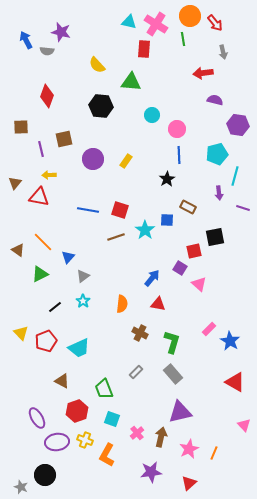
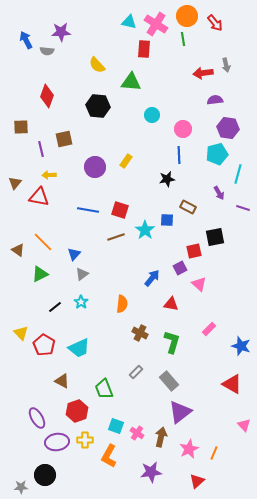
orange circle at (190, 16): moved 3 px left
purple star at (61, 32): rotated 18 degrees counterclockwise
gray arrow at (223, 52): moved 3 px right, 13 px down
purple semicircle at (215, 100): rotated 21 degrees counterclockwise
black hexagon at (101, 106): moved 3 px left
purple hexagon at (238, 125): moved 10 px left, 3 px down
pink circle at (177, 129): moved 6 px right
purple circle at (93, 159): moved 2 px right, 8 px down
cyan line at (235, 176): moved 3 px right, 2 px up
black star at (167, 179): rotated 21 degrees clockwise
purple arrow at (219, 193): rotated 24 degrees counterclockwise
blue triangle at (68, 257): moved 6 px right, 3 px up
purple square at (180, 268): rotated 32 degrees clockwise
gray triangle at (83, 276): moved 1 px left, 2 px up
cyan star at (83, 301): moved 2 px left, 1 px down
red triangle at (158, 304): moved 13 px right
red pentagon at (46, 341): moved 2 px left, 4 px down; rotated 20 degrees counterclockwise
blue star at (230, 341): moved 11 px right, 5 px down; rotated 12 degrees counterclockwise
gray rectangle at (173, 374): moved 4 px left, 7 px down
red triangle at (235, 382): moved 3 px left, 2 px down
purple triangle at (180, 412): rotated 25 degrees counterclockwise
cyan square at (112, 419): moved 4 px right, 7 px down
pink cross at (137, 433): rotated 16 degrees counterclockwise
yellow cross at (85, 440): rotated 21 degrees counterclockwise
orange L-shape at (107, 455): moved 2 px right, 1 px down
red triangle at (189, 483): moved 8 px right, 2 px up
gray star at (21, 487): rotated 24 degrees counterclockwise
